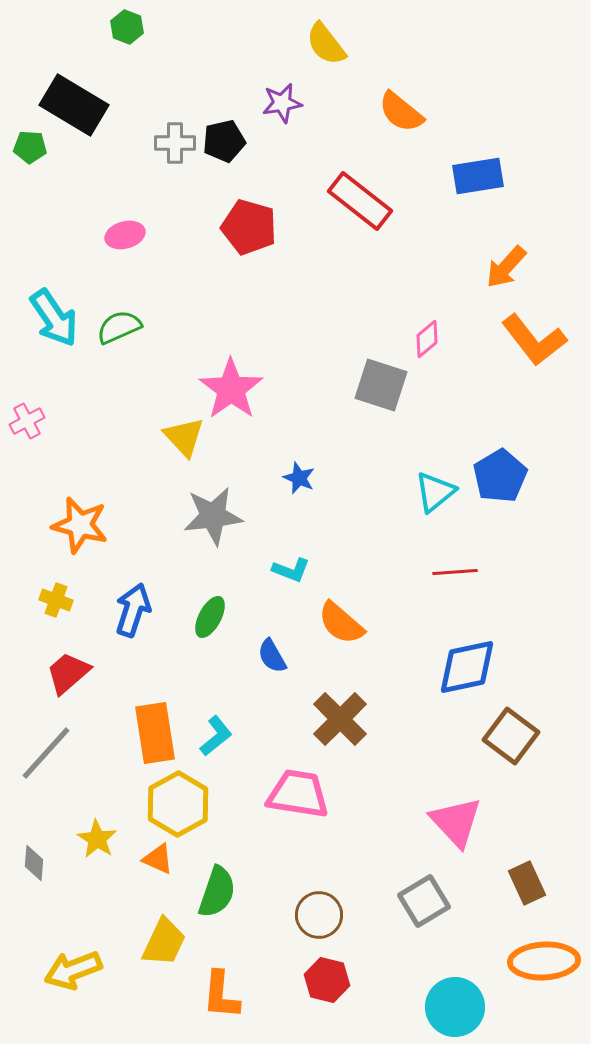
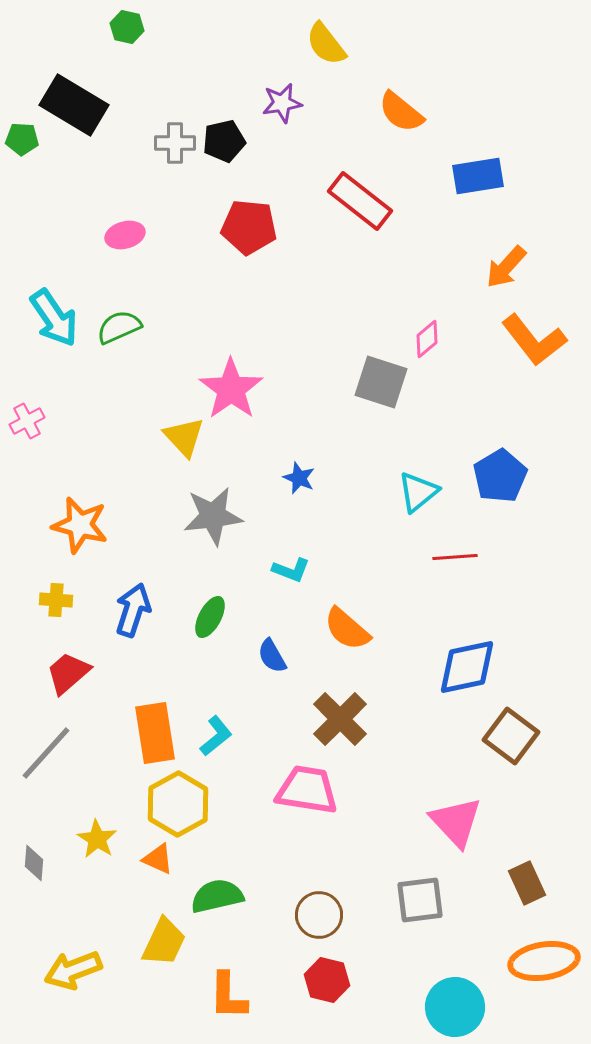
green hexagon at (127, 27): rotated 8 degrees counterclockwise
green pentagon at (30, 147): moved 8 px left, 8 px up
red pentagon at (249, 227): rotated 10 degrees counterclockwise
gray square at (381, 385): moved 3 px up
cyan triangle at (435, 492): moved 17 px left
red line at (455, 572): moved 15 px up
yellow cross at (56, 600): rotated 16 degrees counterclockwise
orange semicircle at (341, 623): moved 6 px right, 6 px down
pink trapezoid at (298, 794): moved 9 px right, 4 px up
green semicircle at (217, 892): moved 4 px down; rotated 122 degrees counterclockwise
gray square at (424, 901): moved 4 px left, 1 px up; rotated 24 degrees clockwise
orange ellipse at (544, 961): rotated 6 degrees counterclockwise
orange L-shape at (221, 995): moved 7 px right, 1 px down; rotated 4 degrees counterclockwise
